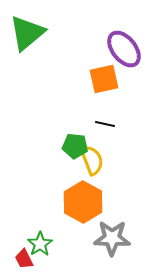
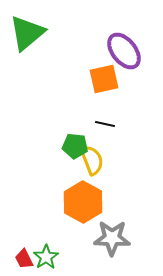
purple ellipse: moved 2 px down
green star: moved 6 px right, 13 px down
